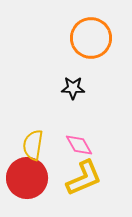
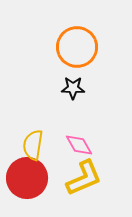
orange circle: moved 14 px left, 9 px down
